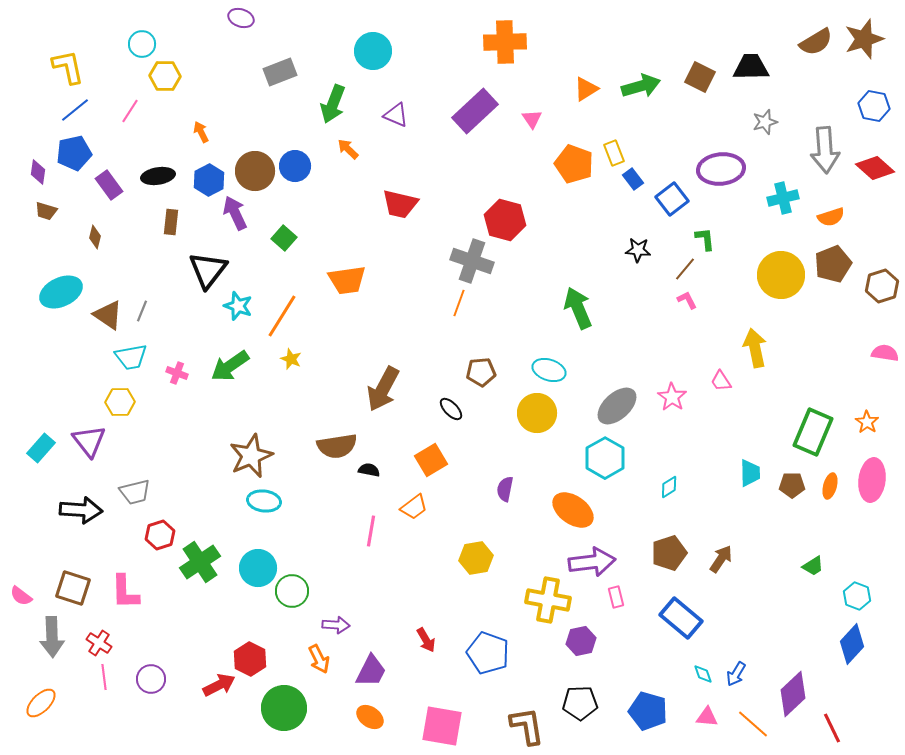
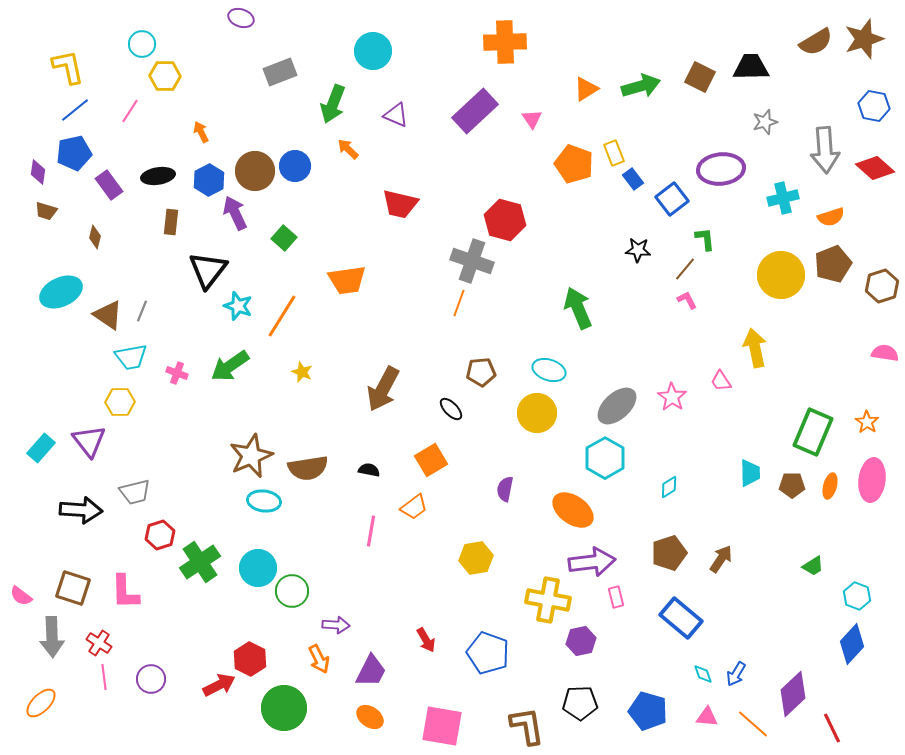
yellow star at (291, 359): moved 11 px right, 13 px down
brown semicircle at (337, 446): moved 29 px left, 22 px down
